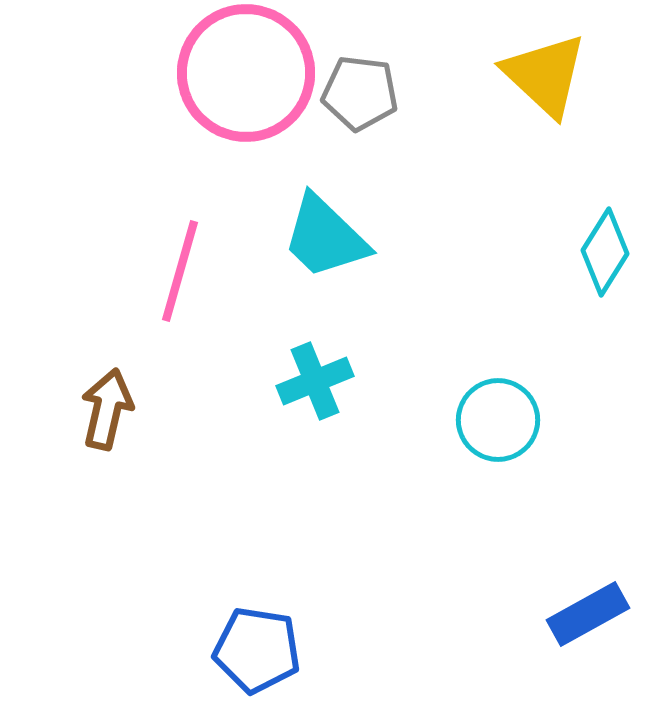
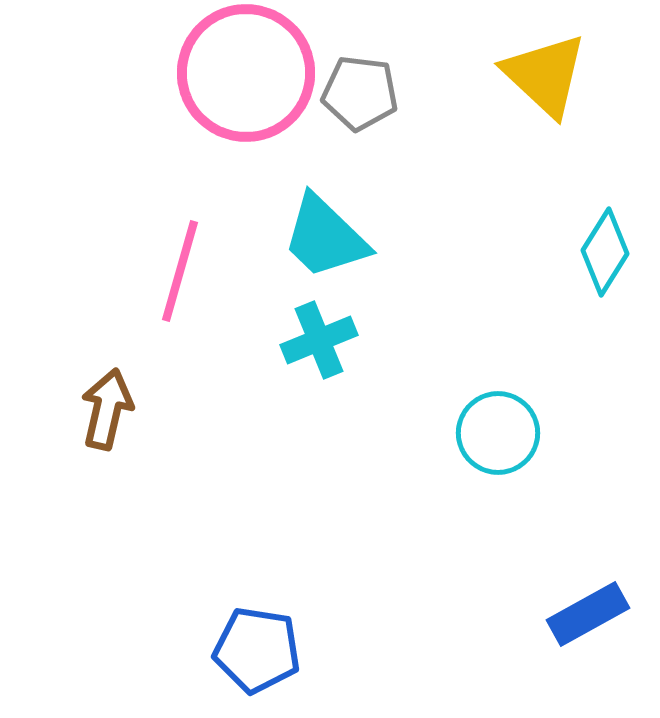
cyan cross: moved 4 px right, 41 px up
cyan circle: moved 13 px down
